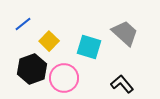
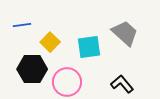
blue line: moved 1 px left, 1 px down; rotated 30 degrees clockwise
yellow square: moved 1 px right, 1 px down
cyan square: rotated 25 degrees counterclockwise
black hexagon: rotated 20 degrees clockwise
pink circle: moved 3 px right, 4 px down
